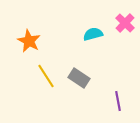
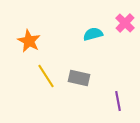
gray rectangle: rotated 20 degrees counterclockwise
